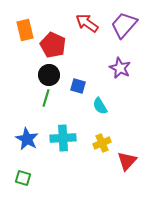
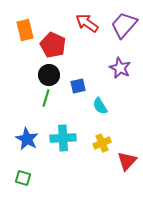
blue square: rotated 28 degrees counterclockwise
